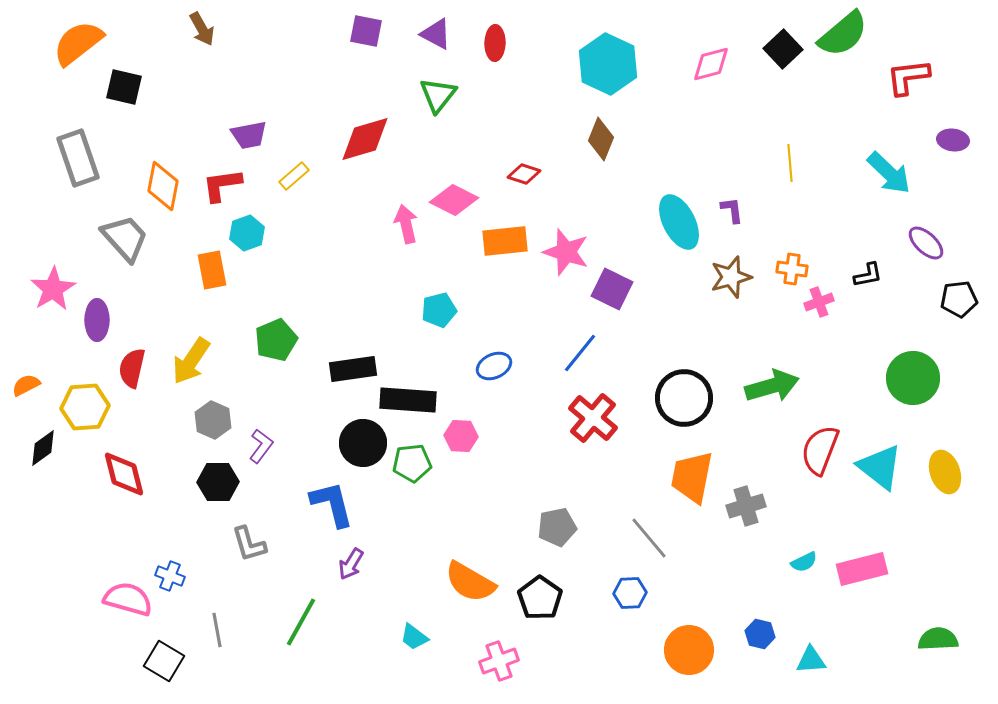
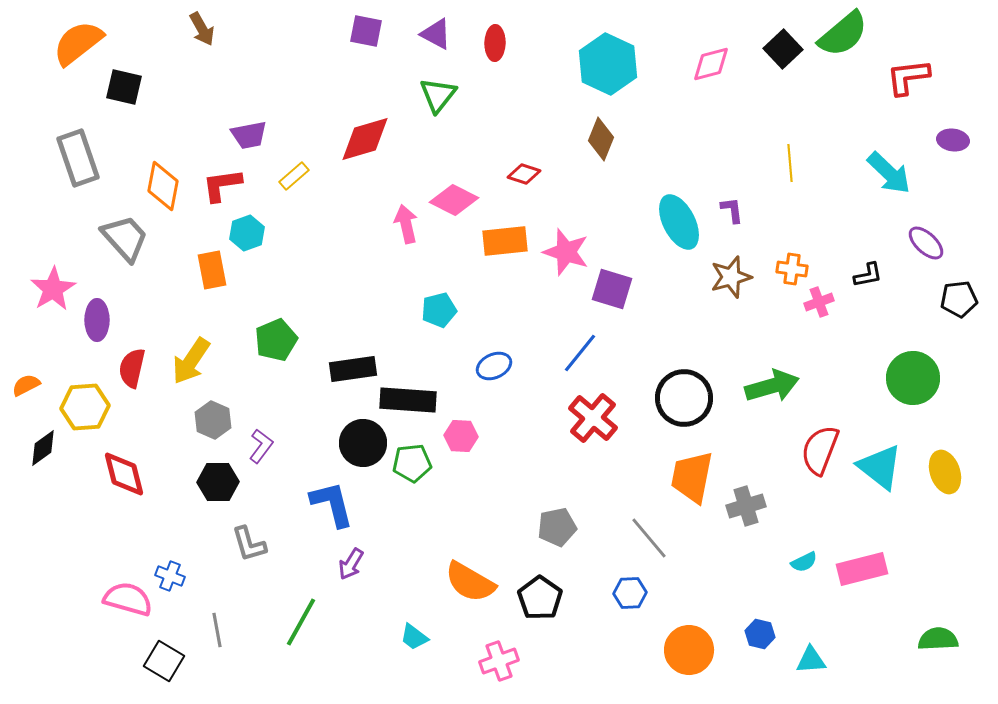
purple square at (612, 289): rotated 9 degrees counterclockwise
